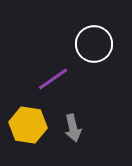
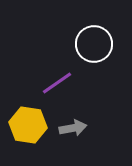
purple line: moved 4 px right, 4 px down
gray arrow: rotated 88 degrees counterclockwise
